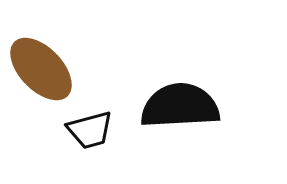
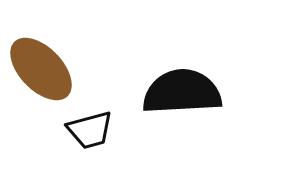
black semicircle: moved 2 px right, 14 px up
